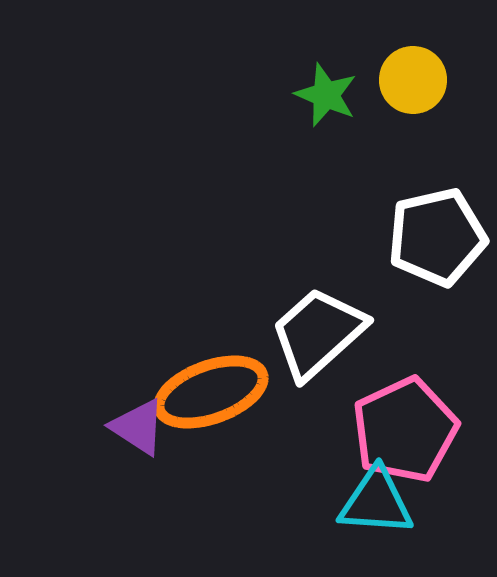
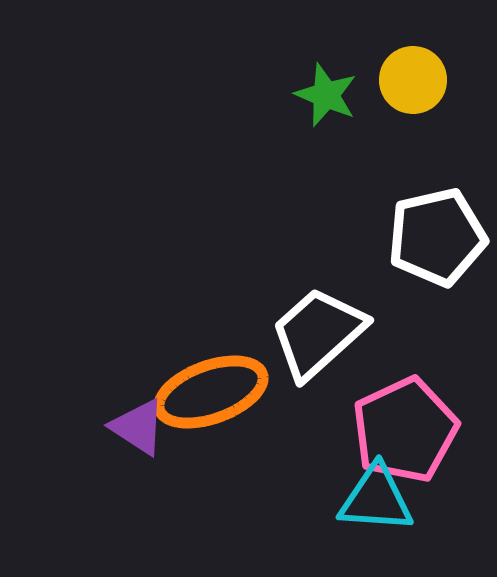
cyan triangle: moved 3 px up
